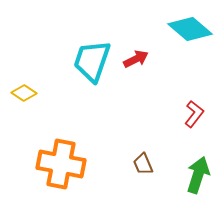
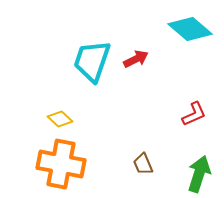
yellow diamond: moved 36 px right, 26 px down; rotated 10 degrees clockwise
red L-shape: rotated 28 degrees clockwise
green arrow: moved 1 px right, 1 px up
